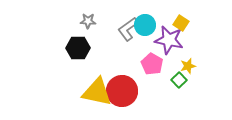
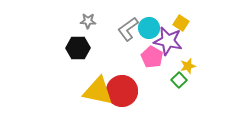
cyan circle: moved 4 px right, 3 px down
purple star: moved 1 px left, 1 px down
pink pentagon: moved 7 px up
yellow triangle: moved 1 px right, 1 px up
